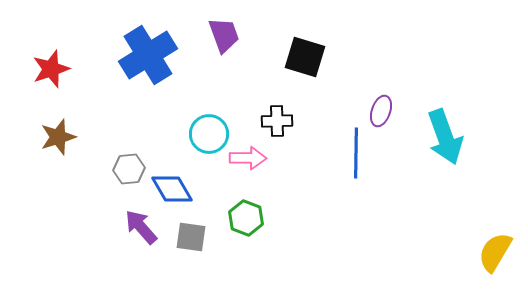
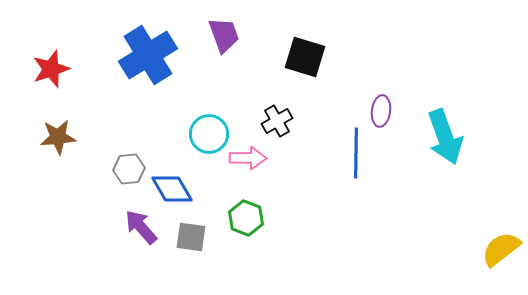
purple ellipse: rotated 12 degrees counterclockwise
black cross: rotated 28 degrees counterclockwise
brown star: rotated 12 degrees clockwise
yellow semicircle: moved 6 px right, 3 px up; rotated 21 degrees clockwise
